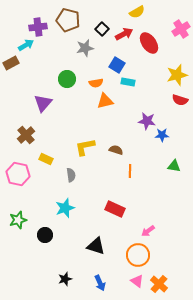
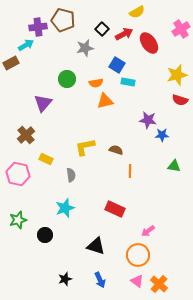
brown pentagon: moved 5 px left
purple star: moved 1 px right, 1 px up
blue arrow: moved 3 px up
